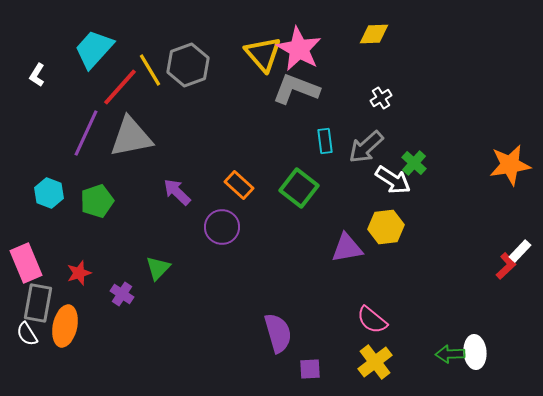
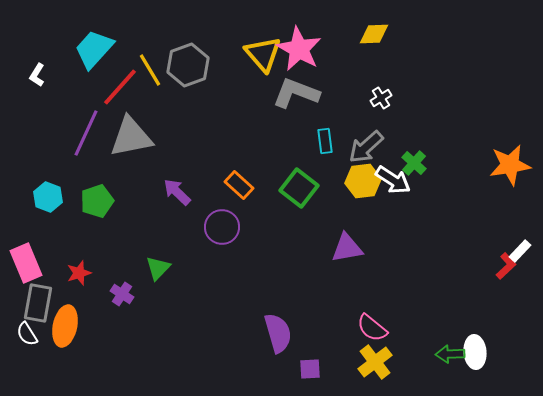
gray L-shape: moved 4 px down
cyan hexagon: moved 1 px left, 4 px down
yellow hexagon: moved 23 px left, 46 px up
pink semicircle: moved 8 px down
